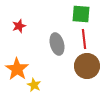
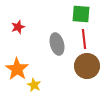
red star: moved 1 px left, 1 px down
